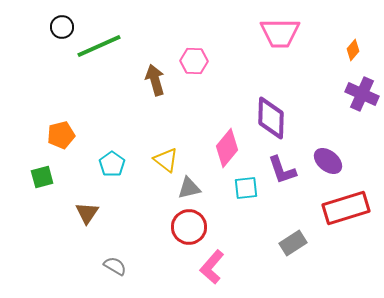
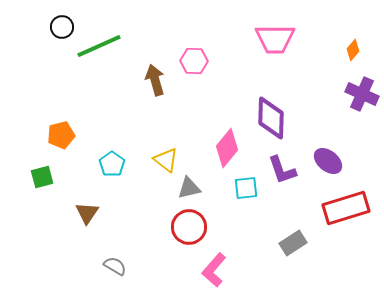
pink trapezoid: moved 5 px left, 6 px down
pink L-shape: moved 2 px right, 3 px down
